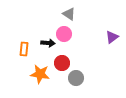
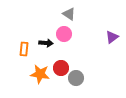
black arrow: moved 2 px left
red circle: moved 1 px left, 5 px down
